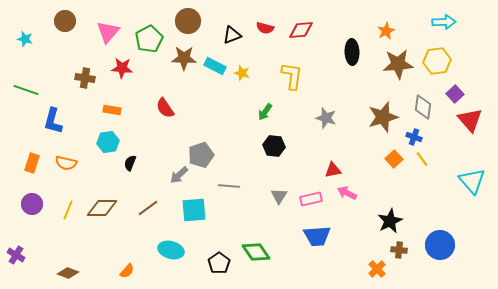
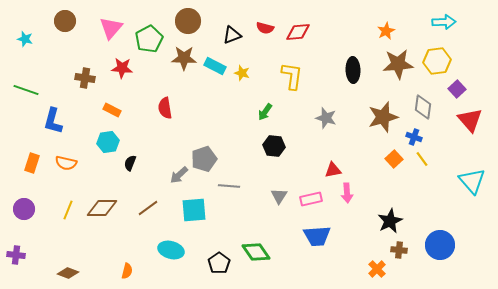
red diamond at (301, 30): moved 3 px left, 2 px down
pink triangle at (108, 32): moved 3 px right, 4 px up
black ellipse at (352, 52): moved 1 px right, 18 px down
purple square at (455, 94): moved 2 px right, 5 px up
red semicircle at (165, 108): rotated 25 degrees clockwise
orange rectangle at (112, 110): rotated 18 degrees clockwise
gray pentagon at (201, 155): moved 3 px right, 4 px down
pink arrow at (347, 193): rotated 120 degrees counterclockwise
purple circle at (32, 204): moved 8 px left, 5 px down
purple cross at (16, 255): rotated 24 degrees counterclockwise
orange semicircle at (127, 271): rotated 28 degrees counterclockwise
